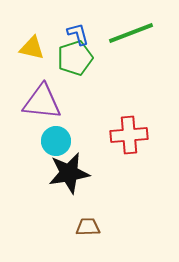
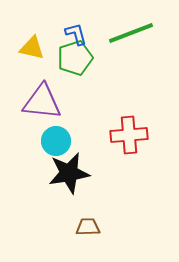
blue L-shape: moved 2 px left
